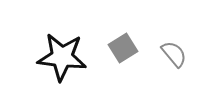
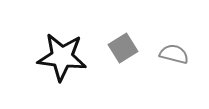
gray semicircle: rotated 36 degrees counterclockwise
